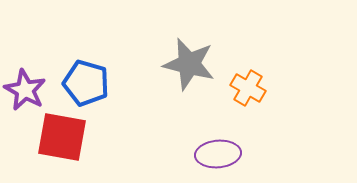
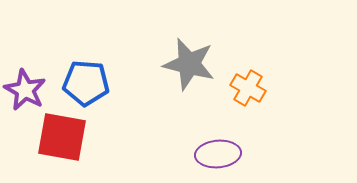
blue pentagon: rotated 12 degrees counterclockwise
